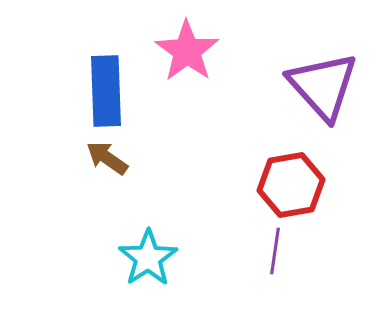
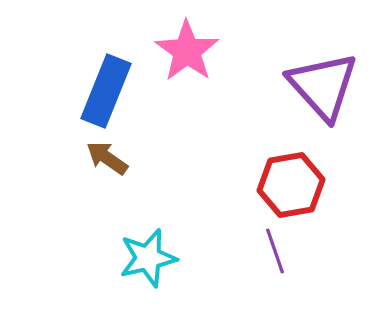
blue rectangle: rotated 24 degrees clockwise
purple line: rotated 27 degrees counterclockwise
cyan star: rotated 20 degrees clockwise
